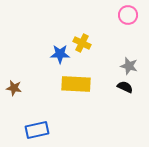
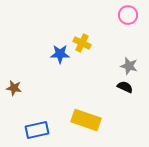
yellow rectangle: moved 10 px right, 36 px down; rotated 16 degrees clockwise
